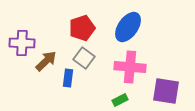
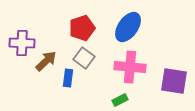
purple square: moved 8 px right, 10 px up
